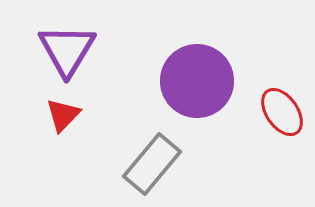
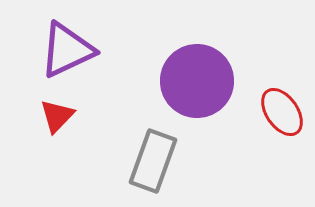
purple triangle: rotated 34 degrees clockwise
red triangle: moved 6 px left, 1 px down
gray rectangle: moved 1 px right, 3 px up; rotated 20 degrees counterclockwise
